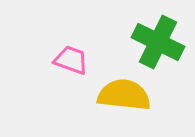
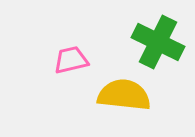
pink trapezoid: rotated 33 degrees counterclockwise
